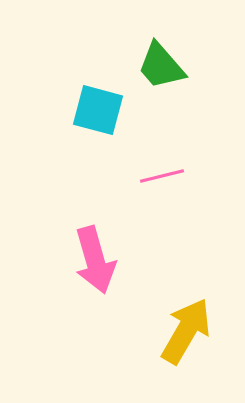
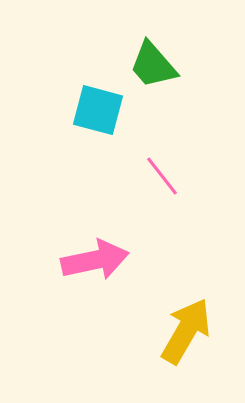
green trapezoid: moved 8 px left, 1 px up
pink line: rotated 66 degrees clockwise
pink arrow: rotated 86 degrees counterclockwise
